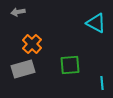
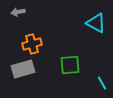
orange cross: rotated 30 degrees clockwise
cyan line: rotated 24 degrees counterclockwise
